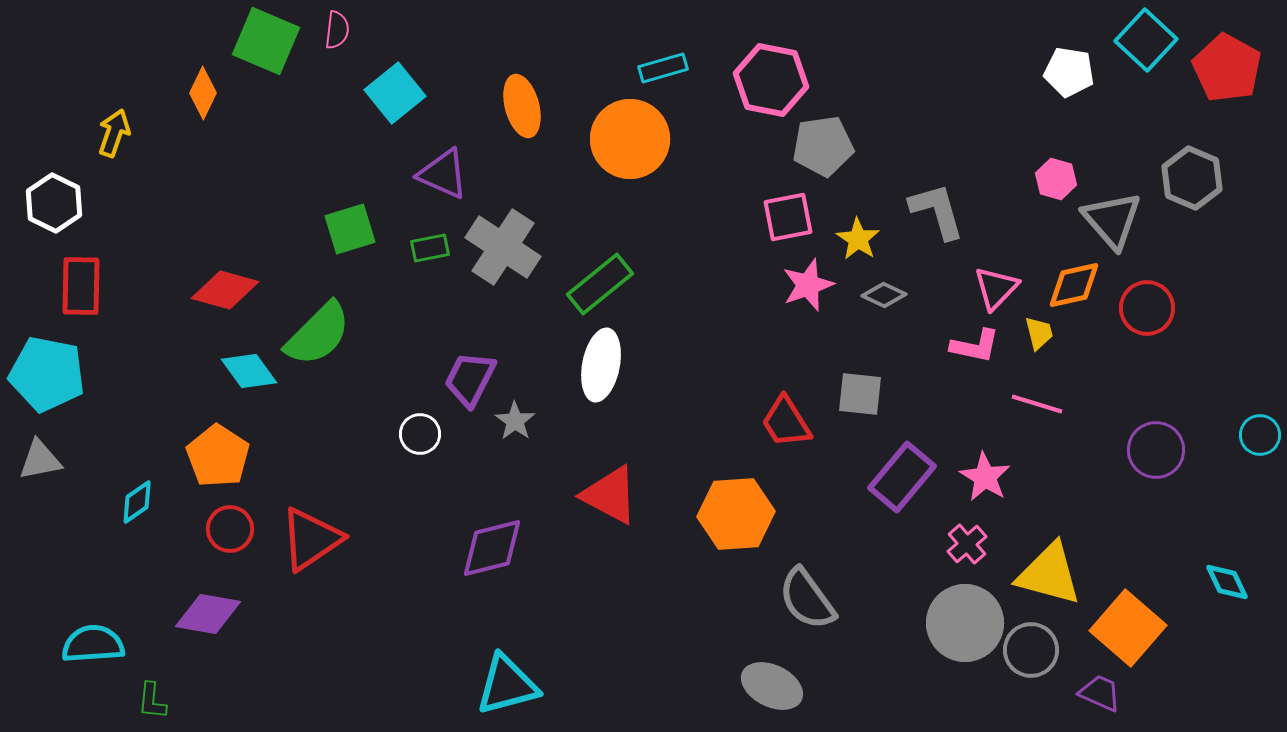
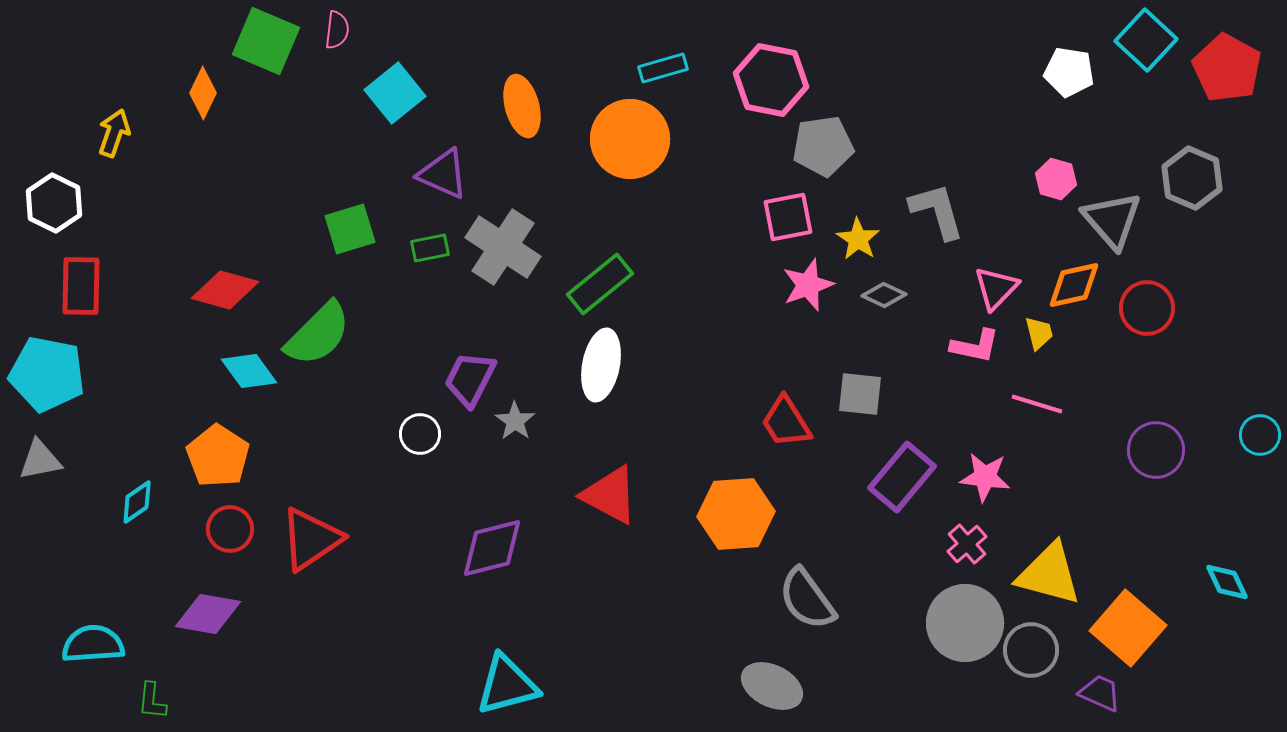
pink star at (985, 477): rotated 24 degrees counterclockwise
